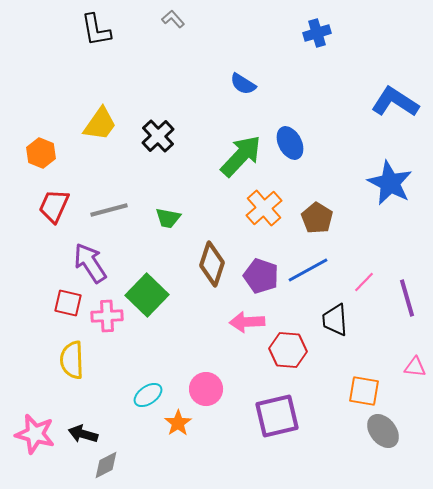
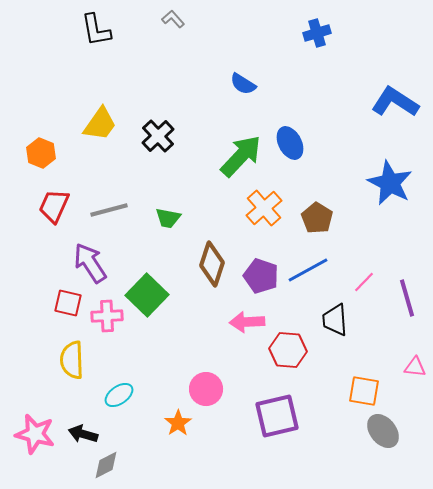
cyan ellipse: moved 29 px left
